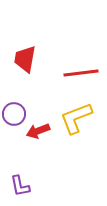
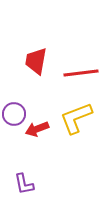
red trapezoid: moved 11 px right, 2 px down
red arrow: moved 1 px left, 2 px up
purple L-shape: moved 4 px right, 2 px up
